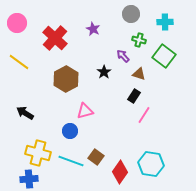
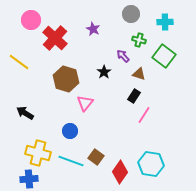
pink circle: moved 14 px right, 3 px up
brown hexagon: rotated 15 degrees counterclockwise
pink triangle: moved 8 px up; rotated 36 degrees counterclockwise
